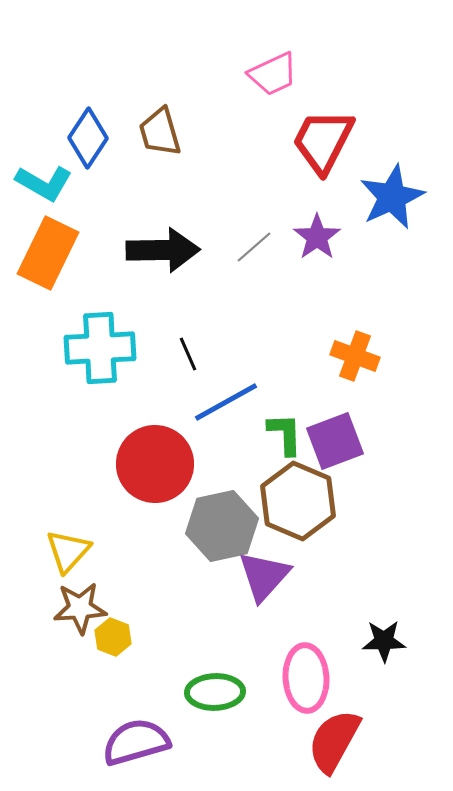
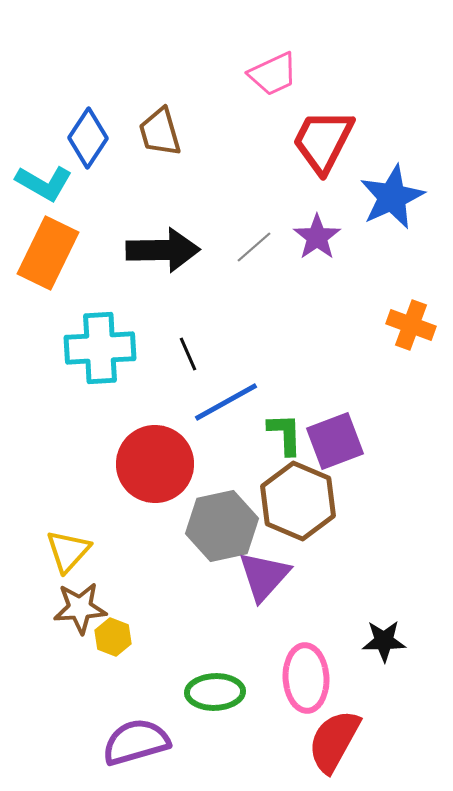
orange cross: moved 56 px right, 31 px up
